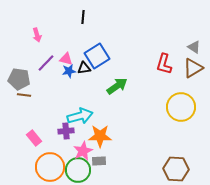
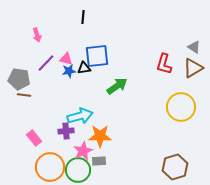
blue square: rotated 25 degrees clockwise
brown hexagon: moved 1 px left, 2 px up; rotated 20 degrees counterclockwise
